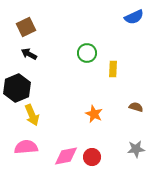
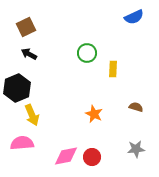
pink semicircle: moved 4 px left, 4 px up
